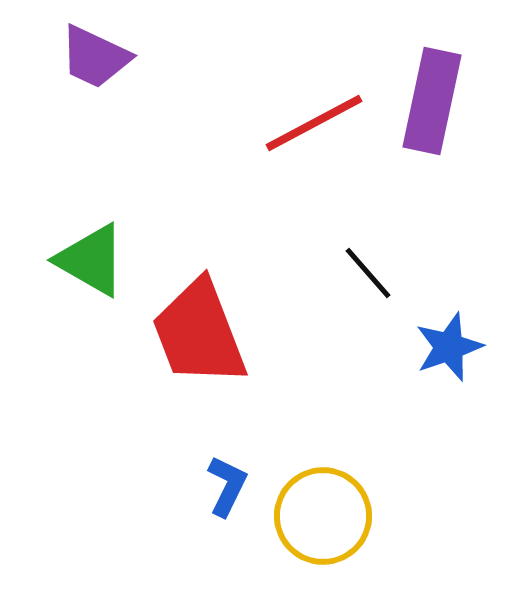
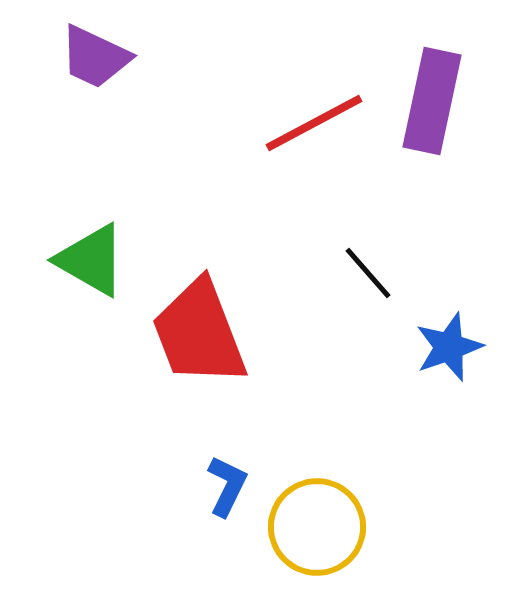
yellow circle: moved 6 px left, 11 px down
